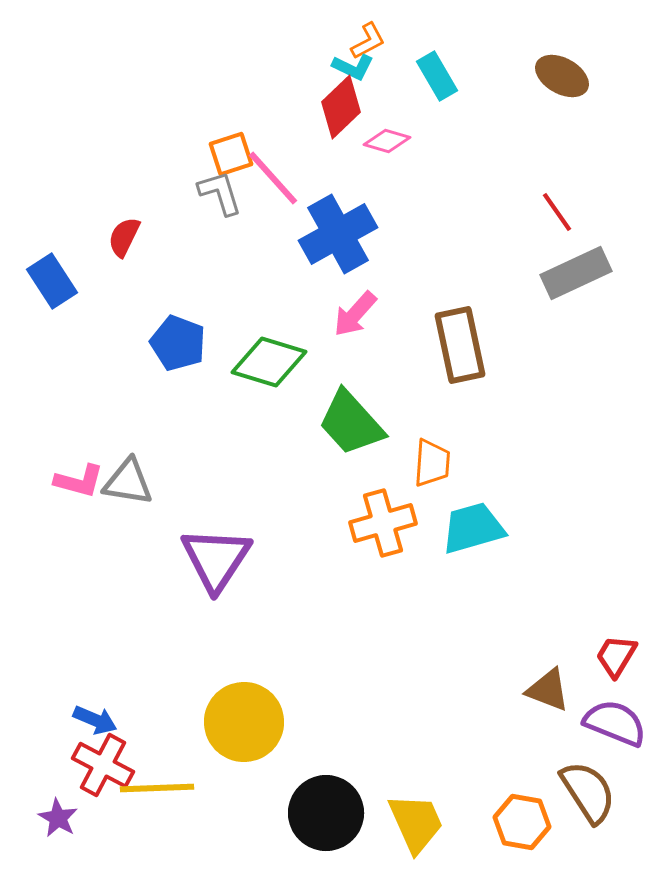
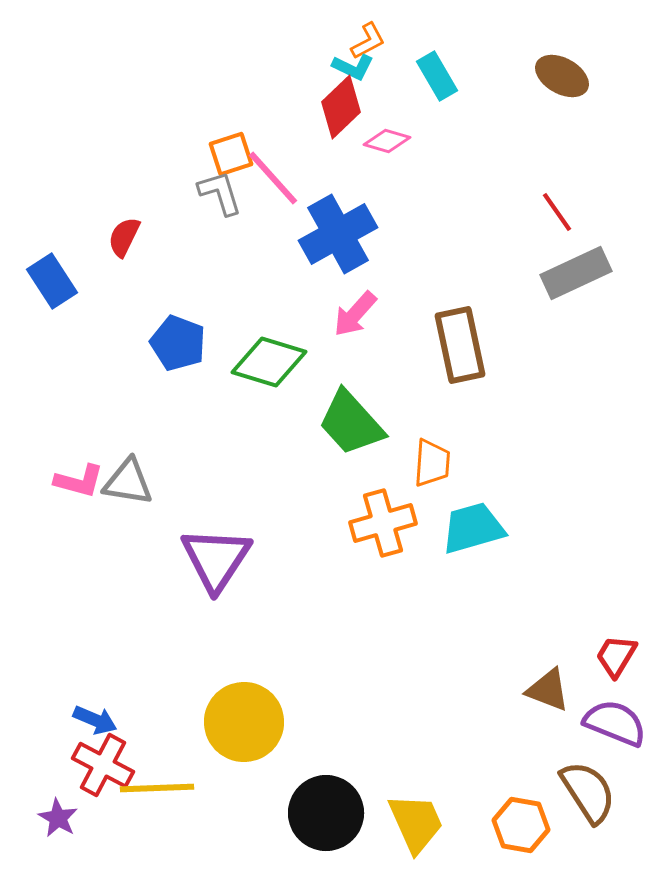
orange hexagon: moved 1 px left, 3 px down
